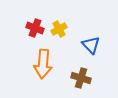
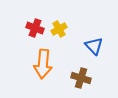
blue triangle: moved 3 px right, 1 px down
